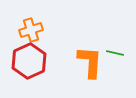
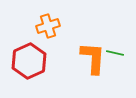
orange cross: moved 17 px right, 4 px up
orange L-shape: moved 3 px right, 4 px up
